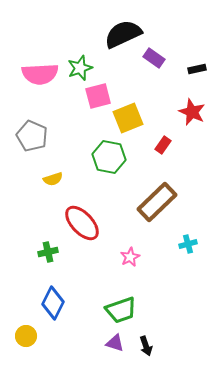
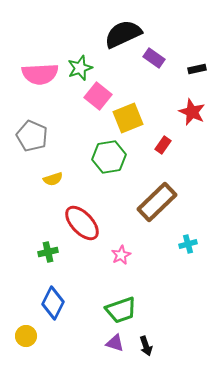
pink square: rotated 36 degrees counterclockwise
green hexagon: rotated 20 degrees counterclockwise
pink star: moved 9 px left, 2 px up
